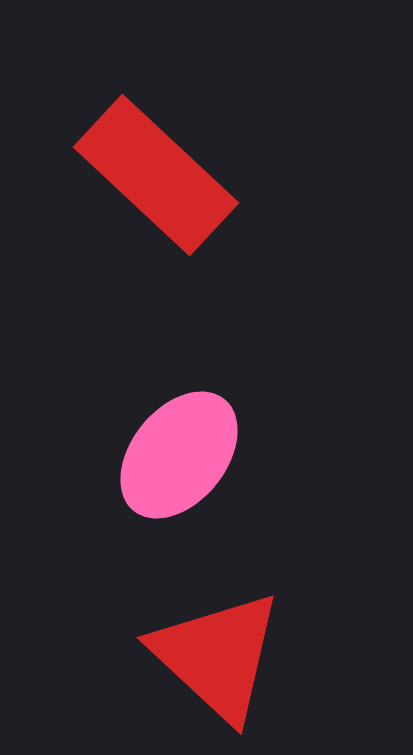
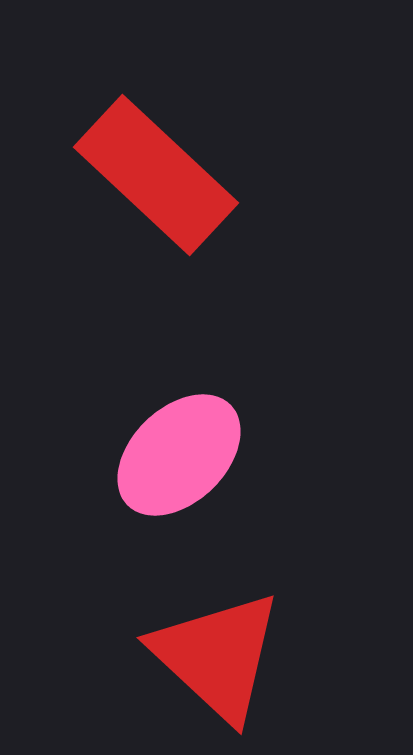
pink ellipse: rotated 7 degrees clockwise
